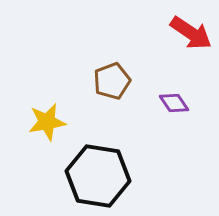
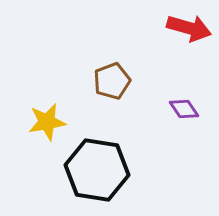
red arrow: moved 2 px left, 5 px up; rotated 18 degrees counterclockwise
purple diamond: moved 10 px right, 6 px down
black hexagon: moved 1 px left, 6 px up
